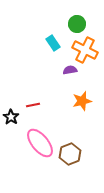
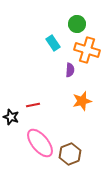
orange cross: moved 2 px right; rotated 10 degrees counterclockwise
purple semicircle: rotated 104 degrees clockwise
black star: rotated 14 degrees counterclockwise
